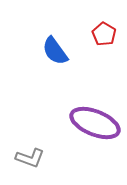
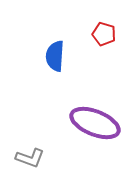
red pentagon: rotated 15 degrees counterclockwise
blue semicircle: moved 5 px down; rotated 40 degrees clockwise
